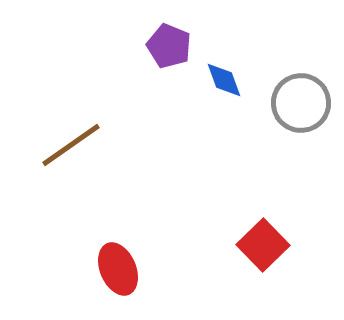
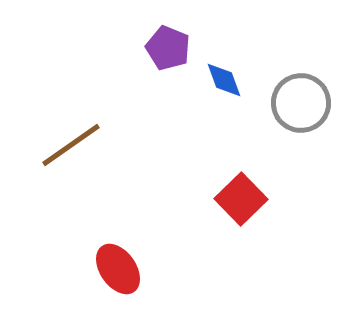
purple pentagon: moved 1 px left, 2 px down
red square: moved 22 px left, 46 px up
red ellipse: rotated 12 degrees counterclockwise
